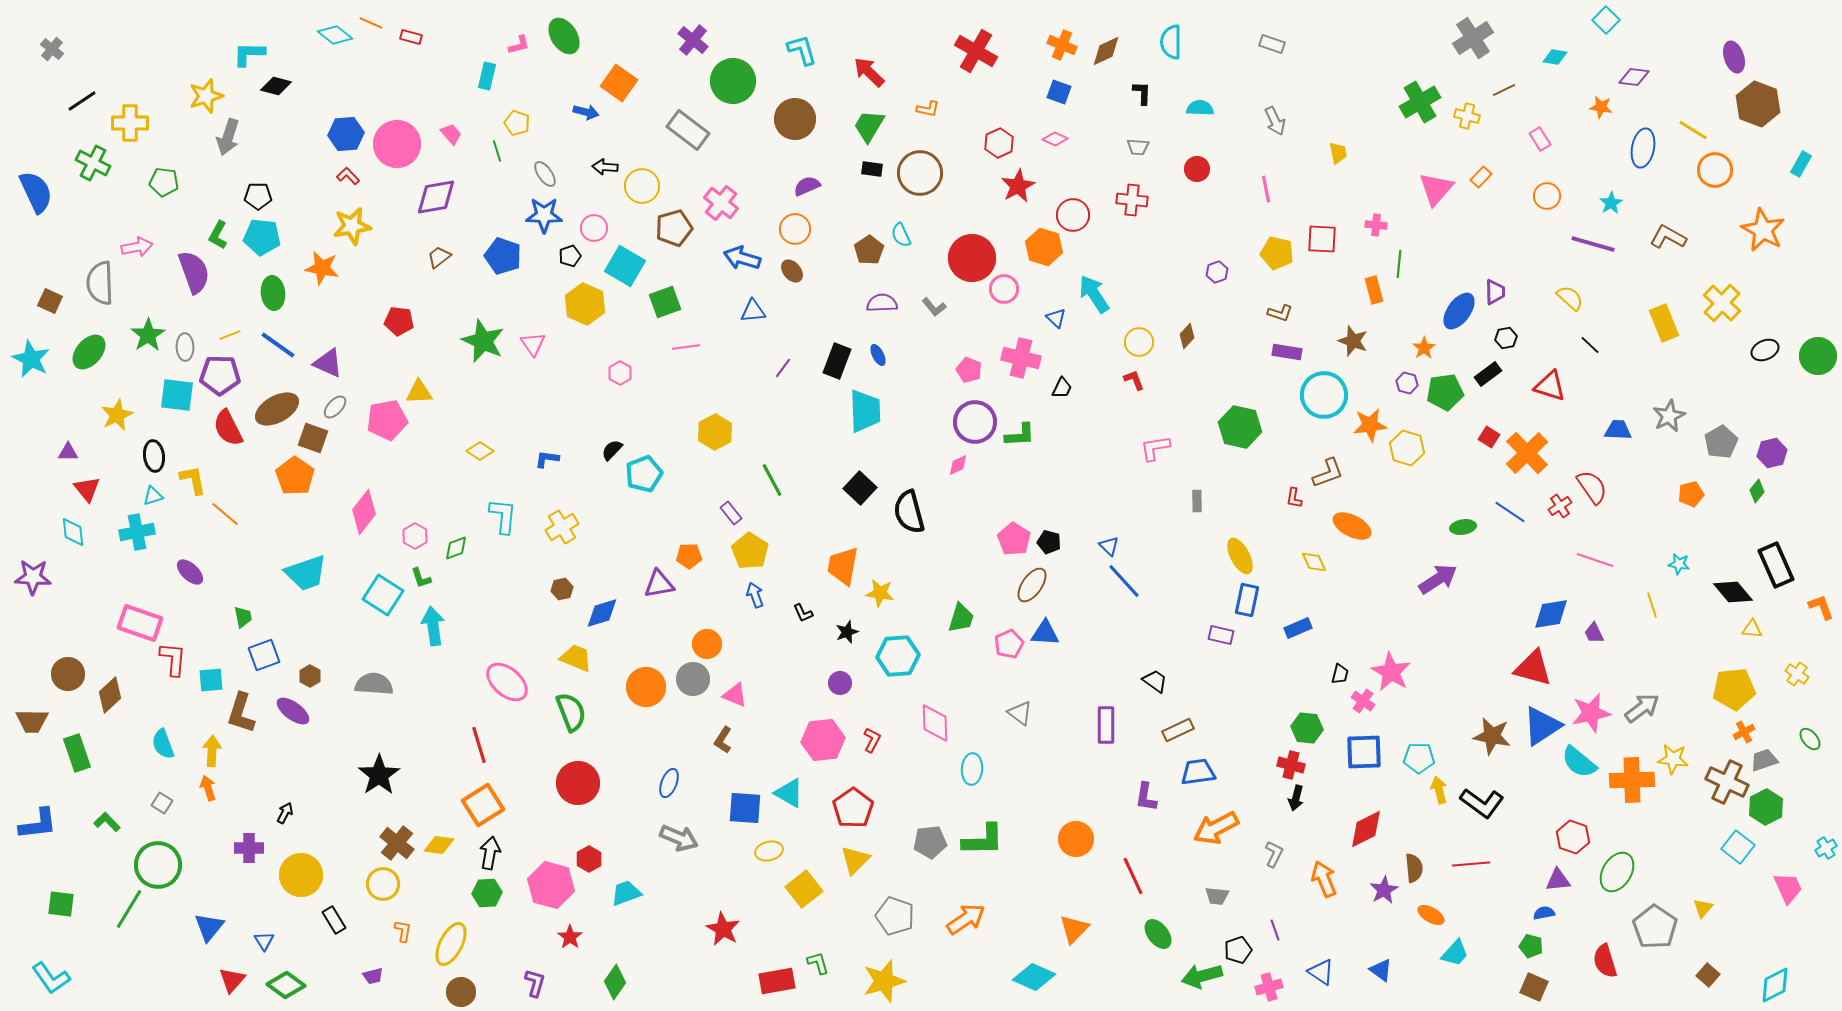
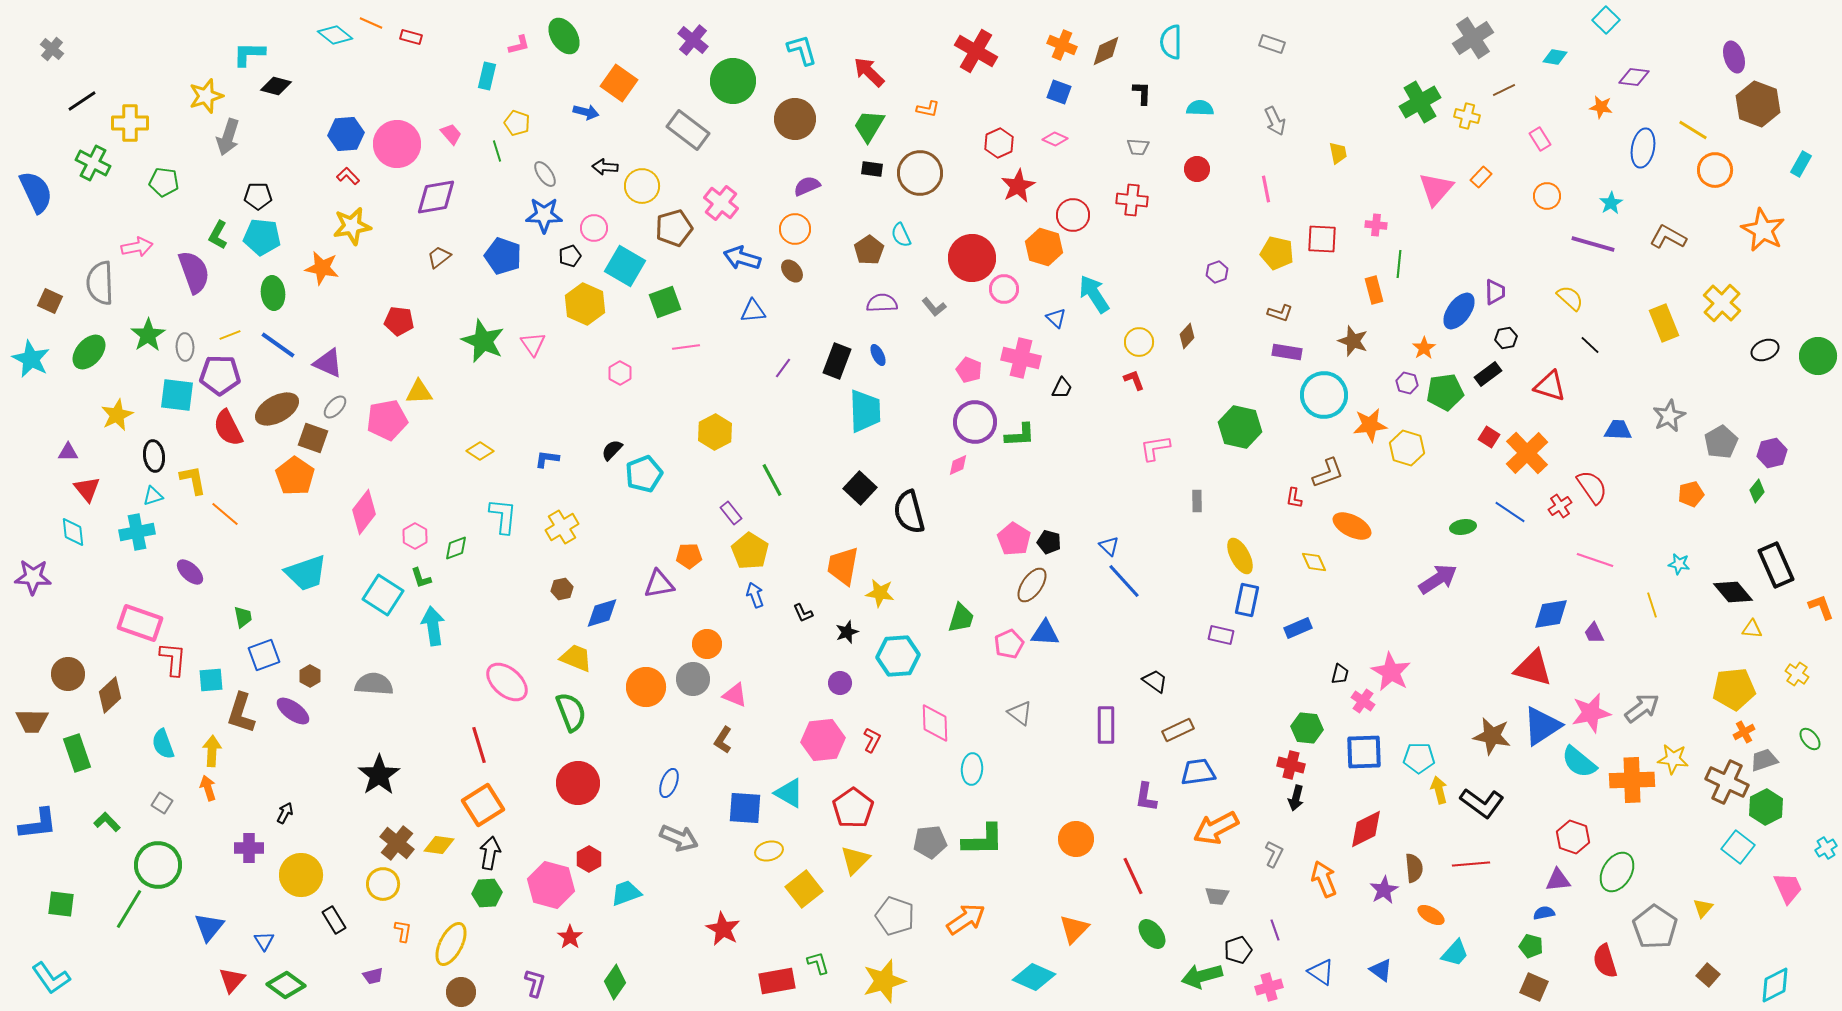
green ellipse at (1158, 934): moved 6 px left
